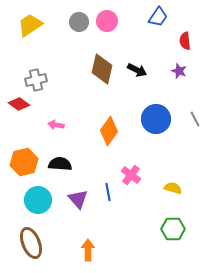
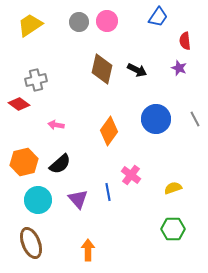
purple star: moved 3 px up
black semicircle: rotated 135 degrees clockwise
yellow semicircle: rotated 36 degrees counterclockwise
